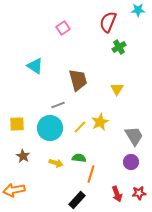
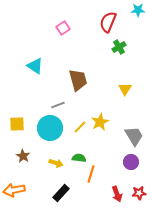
yellow triangle: moved 8 px right
black rectangle: moved 16 px left, 7 px up
